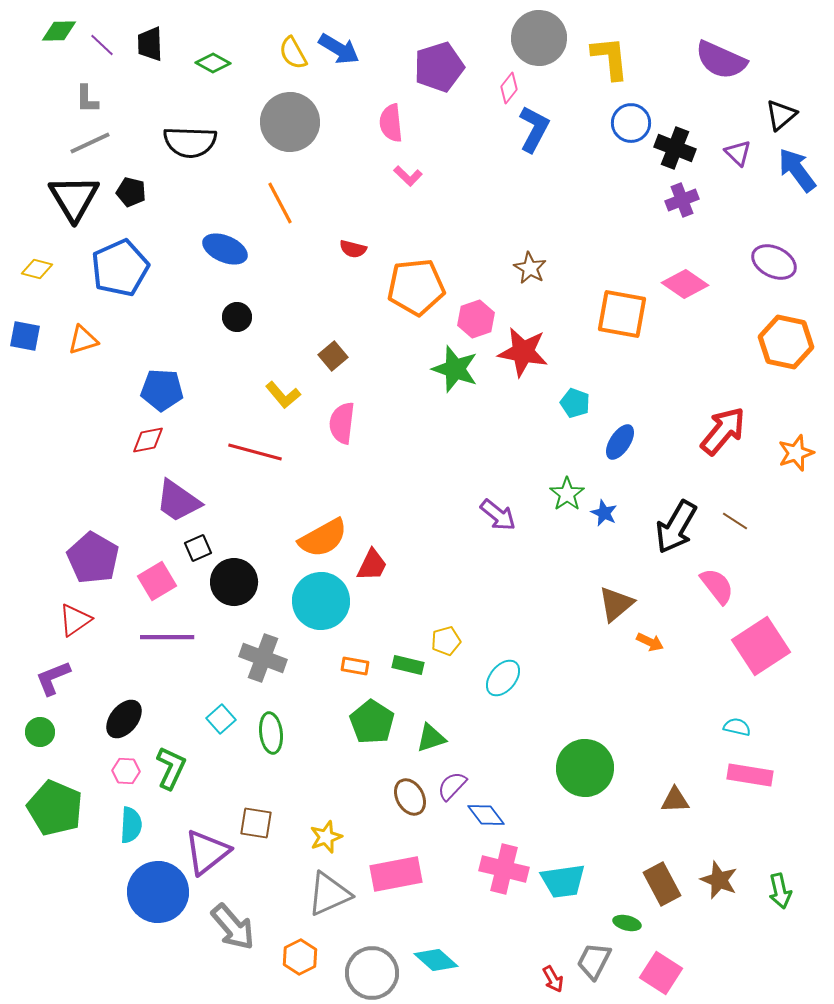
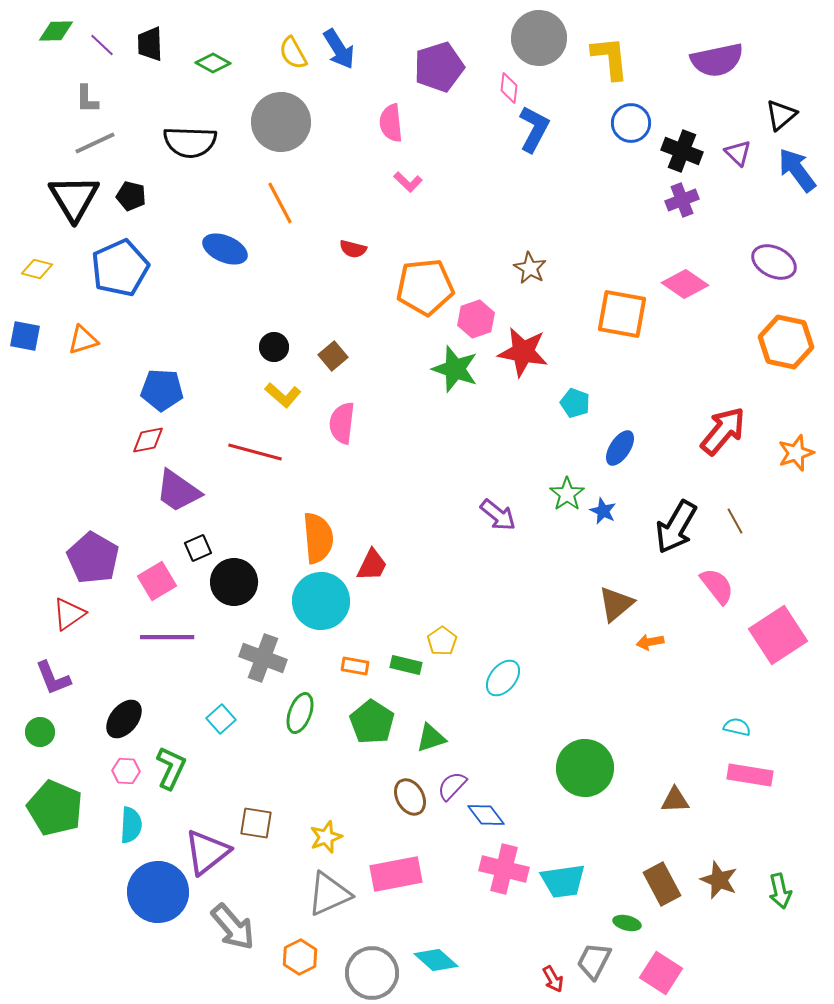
green diamond at (59, 31): moved 3 px left
blue arrow at (339, 49): rotated 27 degrees clockwise
purple semicircle at (721, 60): moved 4 px left; rotated 36 degrees counterclockwise
pink diamond at (509, 88): rotated 32 degrees counterclockwise
gray circle at (290, 122): moved 9 px left
gray line at (90, 143): moved 5 px right
black cross at (675, 148): moved 7 px right, 3 px down
pink L-shape at (408, 176): moved 6 px down
black pentagon at (131, 192): moved 4 px down
orange pentagon at (416, 287): moved 9 px right
black circle at (237, 317): moved 37 px right, 30 px down
yellow L-shape at (283, 395): rotated 9 degrees counterclockwise
blue ellipse at (620, 442): moved 6 px down
purple trapezoid at (178, 501): moved 10 px up
blue star at (604, 513): moved 1 px left, 2 px up
brown line at (735, 521): rotated 28 degrees clockwise
orange semicircle at (323, 538): moved 5 px left; rotated 66 degrees counterclockwise
red triangle at (75, 620): moved 6 px left, 6 px up
yellow pentagon at (446, 641): moved 4 px left; rotated 20 degrees counterclockwise
orange arrow at (650, 642): rotated 144 degrees clockwise
pink square at (761, 646): moved 17 px right, 11 px up
green rectangle at (408, 665): moved 2 px left
purple L-shape at (53, 678): rotated 90 degrees counterclockwise
green ellipse at (271, 733): moved 29 px right, 20 px up; rotated 27 degrees clockwise
